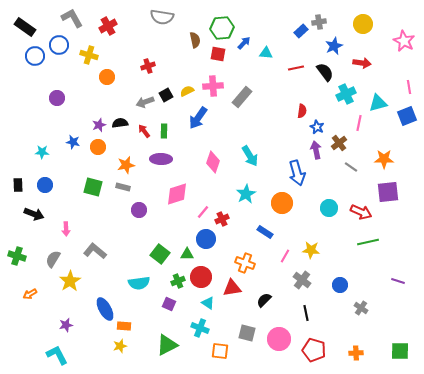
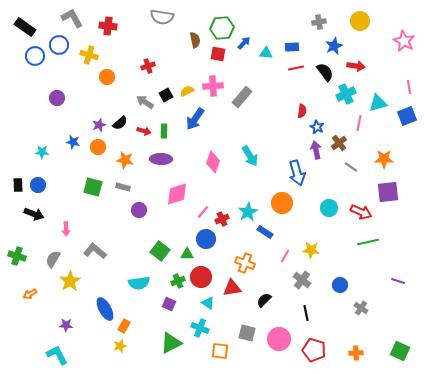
yellow circle at (363, 24): moved 3 px left, 3 px up
red cross at (108, 26): rotated 36 degrees clockwise
blue rectangle at (301, 31): moved 9 px left, 16 px down; rotated 40 degrees clockwise
red arrow at (362, 63): moved 6 px left, 3 px down
gray arrow at (145, 102): rotated 54 degrees clockwise
blue arrow at (198, 118): moved 3 px left, 1 px down
black semicircle at (120, 123): rotated 147 degrees clockwise
red arrow at (144, 131): rotated 144 degrees clockwise
orange star at (126, 165): moved 1 px left, 5 px up; rotated 24 degrees clockwise
blue circle at (45, 185): moved 7 px left
cyan star at (246, 194): moved 2 px right, 18 px down
green square at (160, 254): moved 3 px up
purple star at (66, 325): rotated 16 degrees clockwise
orange rectangle at (124, 326): rotated 64 degrees counterclockwise
green triangle at (167, 345): moved 4 px right, 2 px up
green square at (400, 351): rotated 24 degrees clockwise
